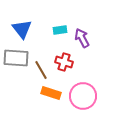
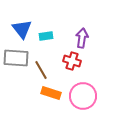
cyan rectangle: moved 14 px left, 6 px down
purple arrow: rotated 36 degrees clockwise
red cross: moved 8 px right, 1 px up
